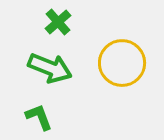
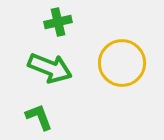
green cross: rotated 28 degrees clockwise
